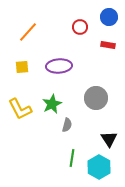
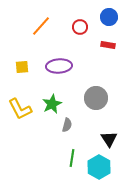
orange line: moved 13 px right, 6 px up
